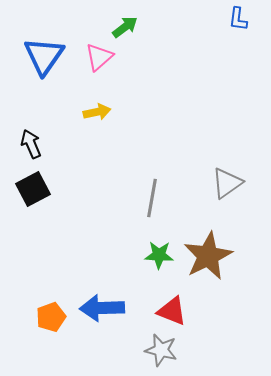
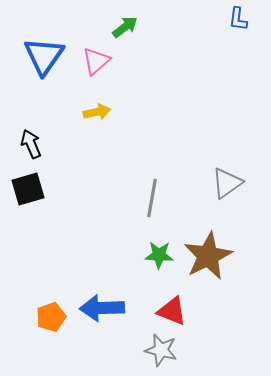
pink triangle: moved 3 px left, 4 px down
black square: moved 5 px left; rotated 12 degrees clockwise
